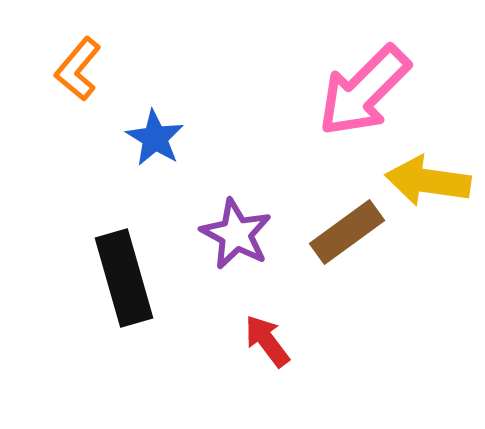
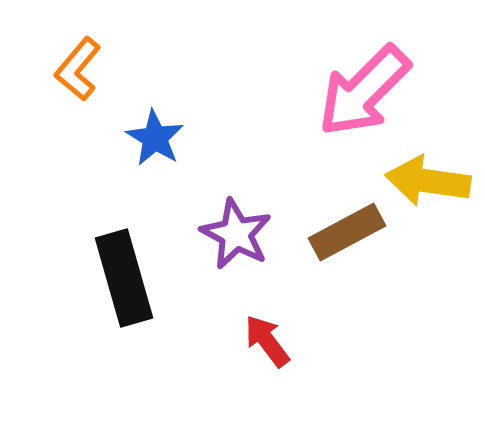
brown rectangle: rotated 8 degrees clockwise
